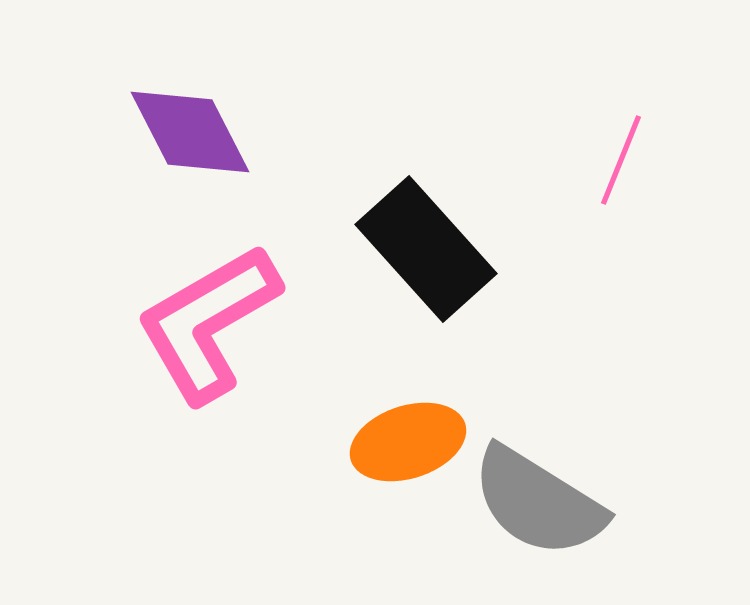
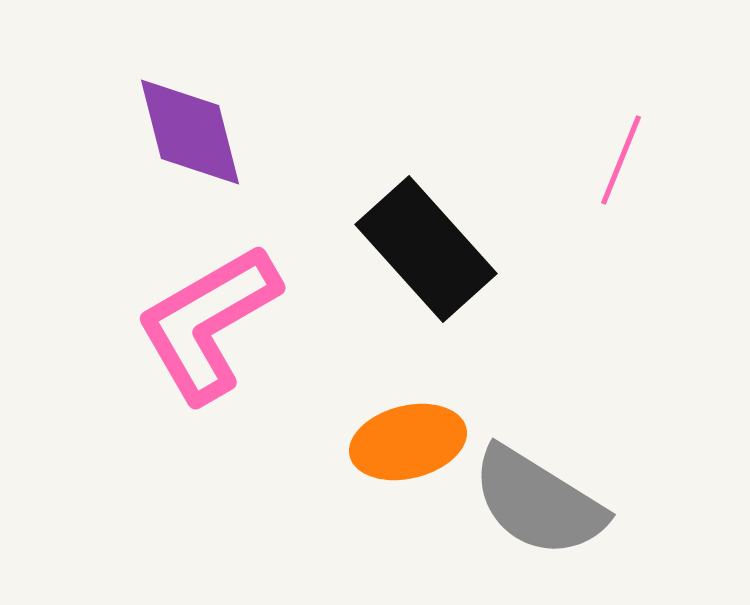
purple diamond: rotated 13 degrees clockwise
orange ellipse: rotated 4 degrees clockwise
